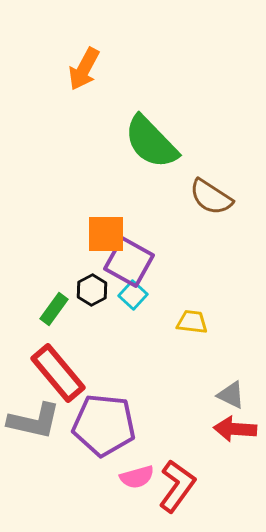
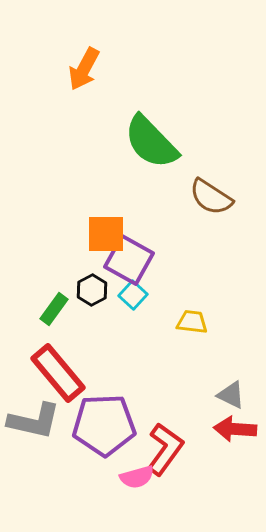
purple square: moved 2 px up
purple pentagon: rotated 8 degrees counterclockwise
red L-shape: moved 12 px left, 37 px up
